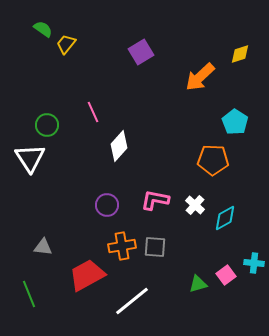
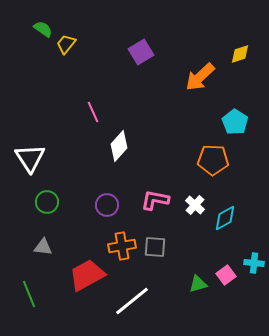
green circle: moved 77 px down
